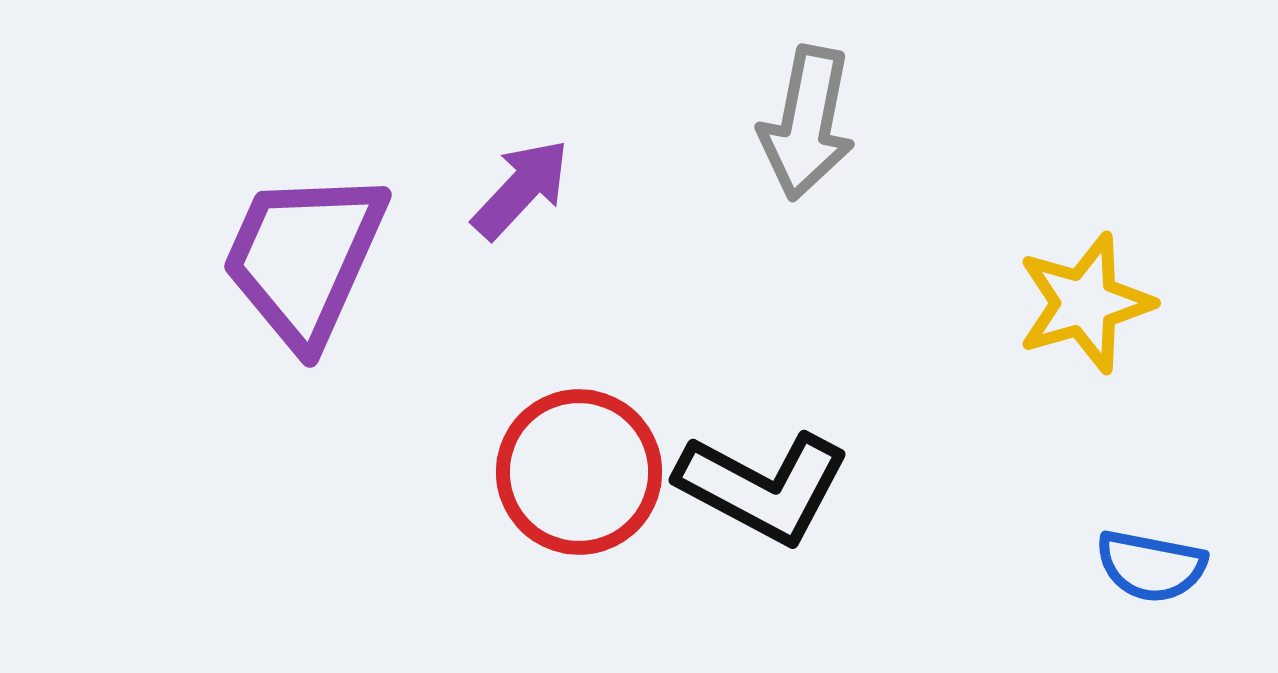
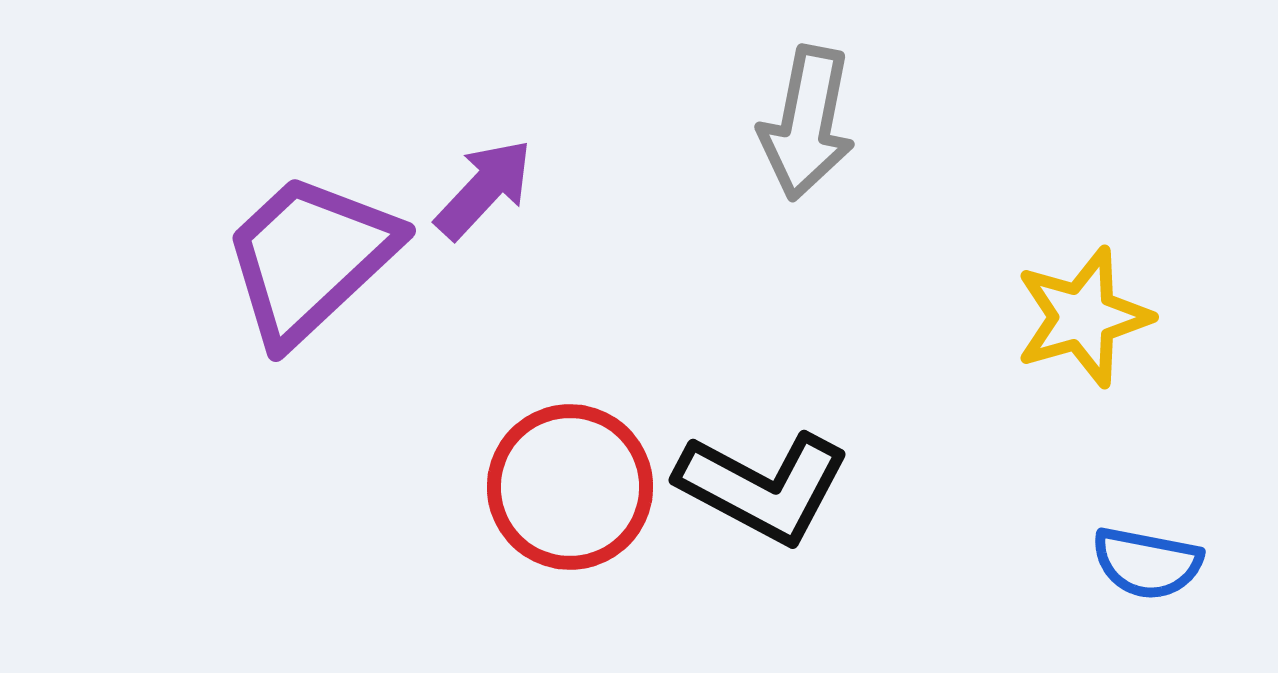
purple arrow: moved 37 px left
purple trapezoid: moved 6 px right; rotated 23 degrees clockwise
yellow star: moved 2 px left, 14 px down
red circle: moved 9 px left, 15 px down
blue semicircle: moved 4 px left, 3 px up
